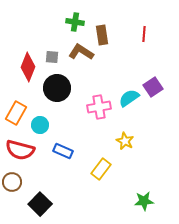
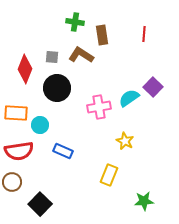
brown L-shape: moved 3 px down
red diamond: moved 3 px left, 2 px down
purple square: rotated 12 degrees counterclockwise
orange rectangle: rotated 65 degrees clockwise
red semicircle: moved 1 px left, 1 px down; rotated 24 degrees counterclockwise
yellow rectangle: moved 8 px right, 6 px down; rotated 15 degrees counterclockwise
